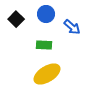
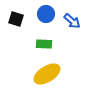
black square: rotated 28 degrees counterclockwise
blue arrow: moved 6 px up
green rectangle: moved 1 px up
